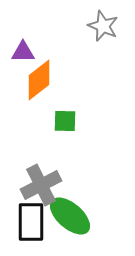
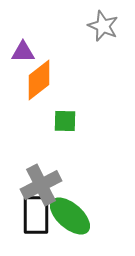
black rectangle: moved 5 px right, 7 px up
